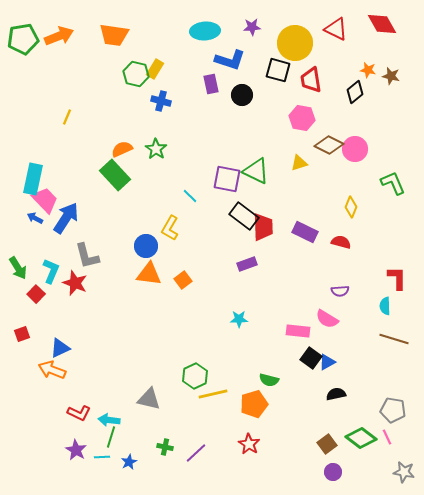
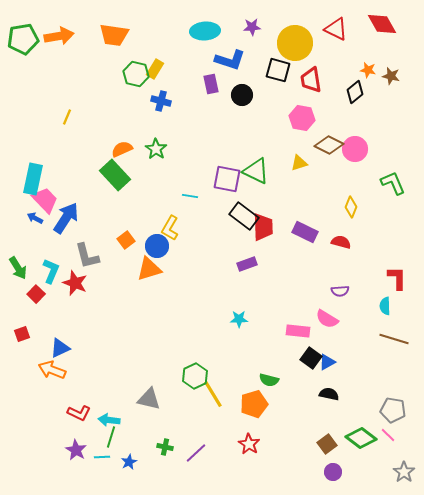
orange arrow at (59, 36): rotated 12 degrees clockwise
cyan line at (190, 196): rotated 35 degrees counterclockwise
blue circle at (146, 246): moved 11 px right
orange triangle at (149, 274): moved 5 px up; rotated 24 degrees counterclockwise
orange square at (183, 280): moved 57 px left, 40 px up
yellow line at (213, 394): rotated 72 degrees clockwise
black semicircle at (336, 394): moved 7 px left; rotated 24 degrees clockwise
pink line at (387, 437): moved 1 px right, 2 px up; rotated 21 degrees counterclockwise
gray star at (404, 472): rotated 25 degrees clockwise
